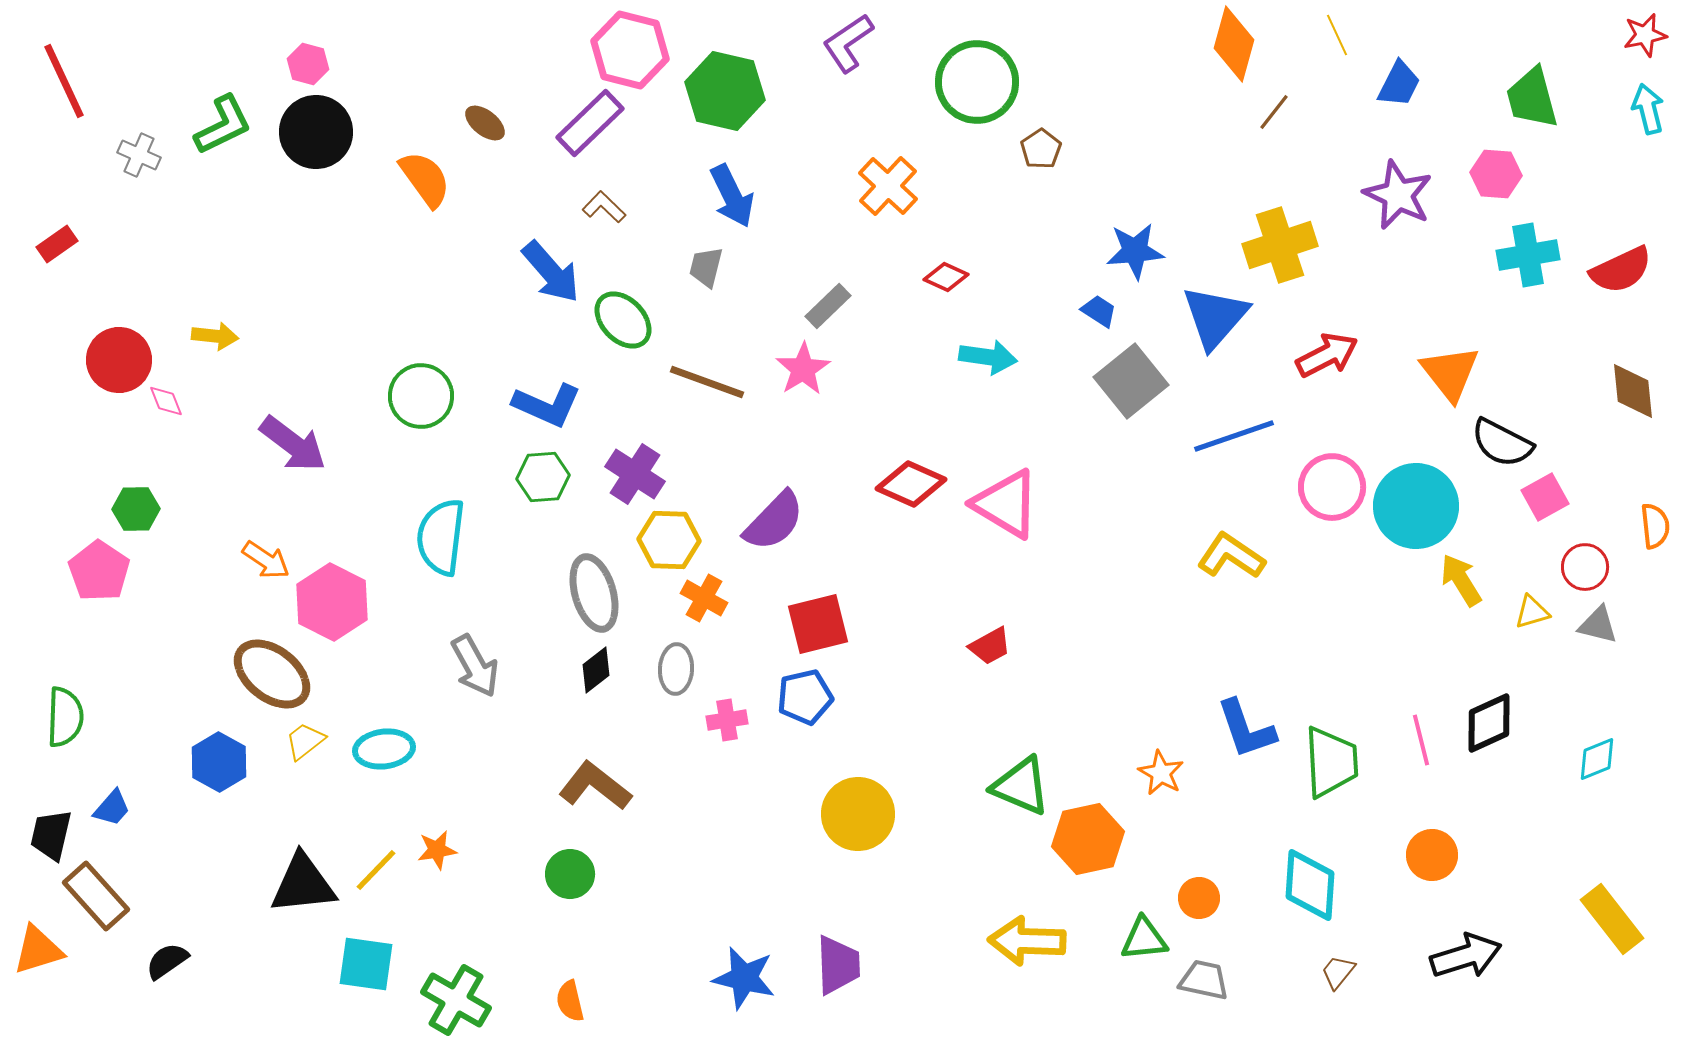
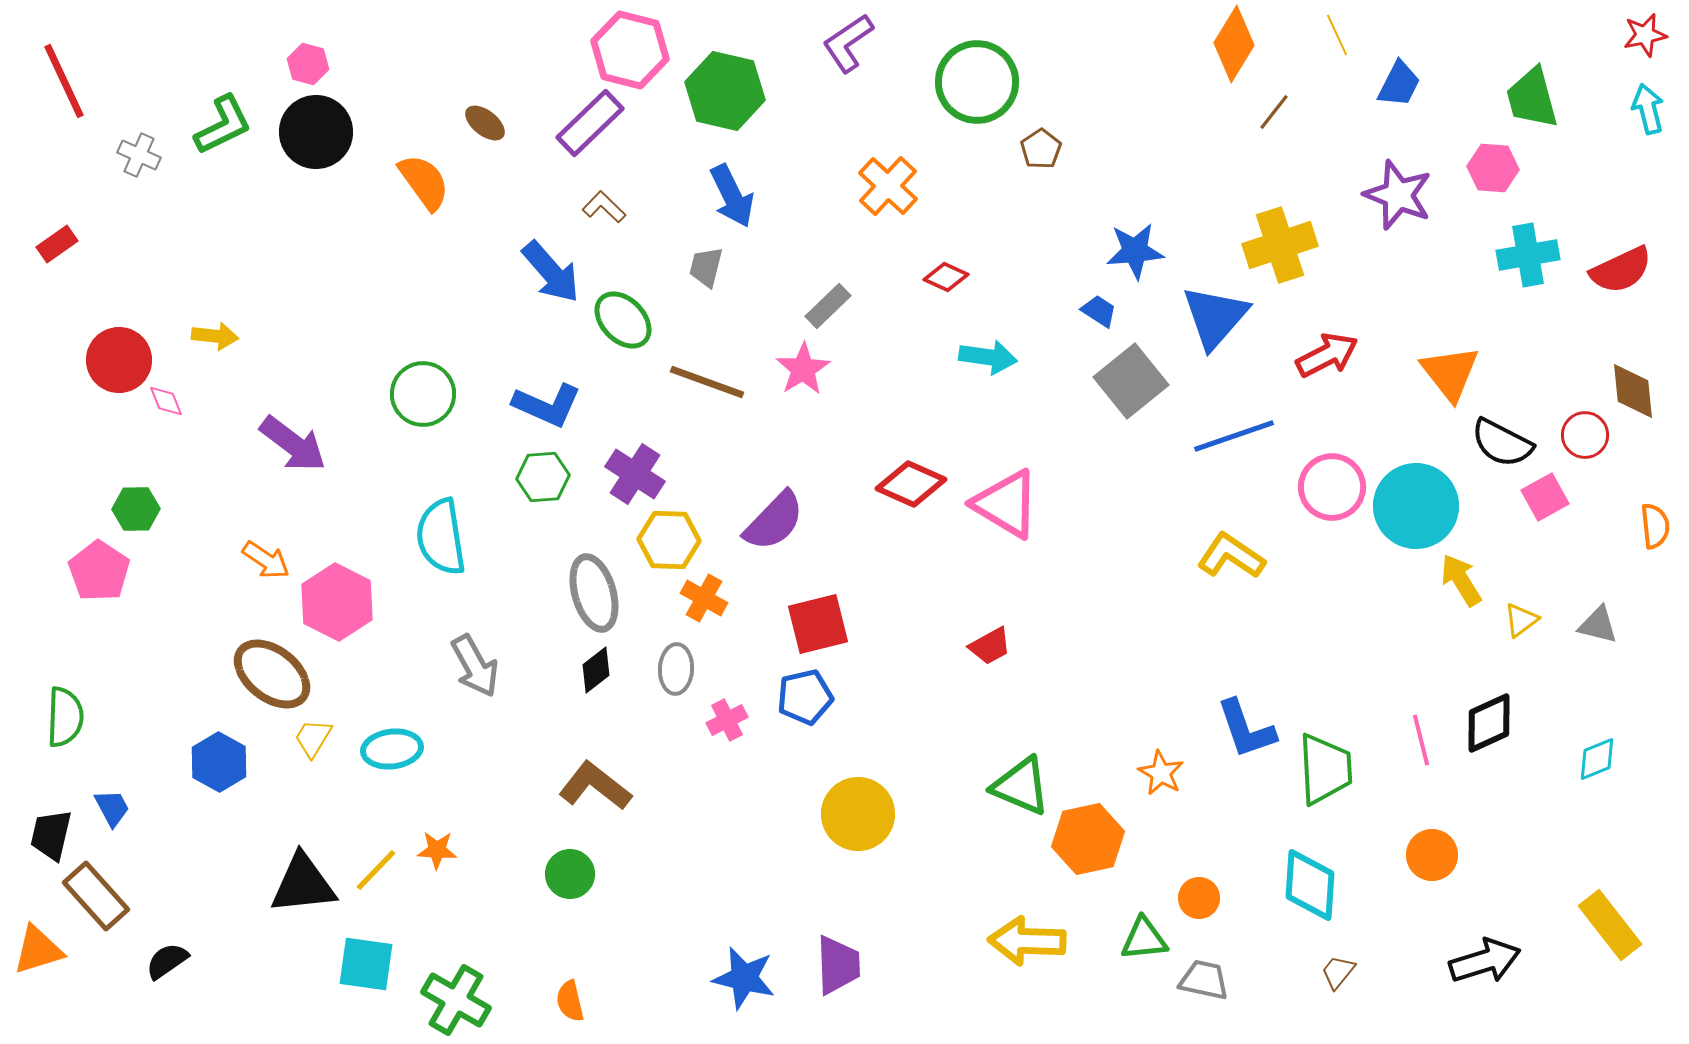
orange diamond at (1234, 44): rotated 16 degrees clockwise
pink hexagon at (1496, 174): moved 3 px left, 6 px up
orange semicircle at (425, 179): moved 1 px left, 3 px down
purple star at (1398, 195): rotated 4 degrees counterclockwise
green circle at (421, 396): moved 2 px right, 2 px up
cyan semicircle at (441, 537): rotated 16 degrees counterclockwise
red circle at (1585, 567): moved 132 px up
pink hexagon at (332, 602): moved 5 px right
yellow triangle at (1532, 612): moved 11 px left, 8 px down; rotated 21 degrees counterclockwise
pink cross at (727, 720): rotated 18 degrees counterclockwise
yellow trapezoid at (305, 741): moved 8 px right, 3 px up; rotated 21 degrees counterclockwise
cyan ellipse at (384, 749): moved 8 px right
green trapezoid at (1331, 762): moved 6 px left, 7 px down
blue trapezoid at (112, 808): rotated 69 degrees counterclockwise
orange star at (437, 850): rotated 12 degrees clockwise
yellow rectangle at (1612, 919): moved 2 px left, 6 px down
black arrow at (1466, 956): moved 19 px right, 5 px down
